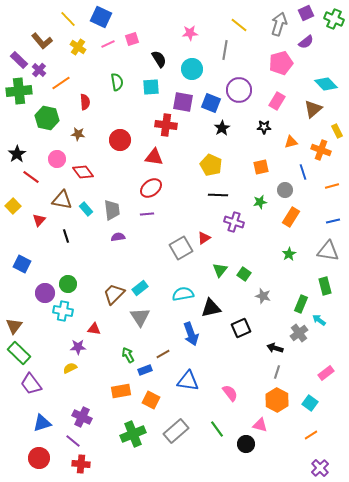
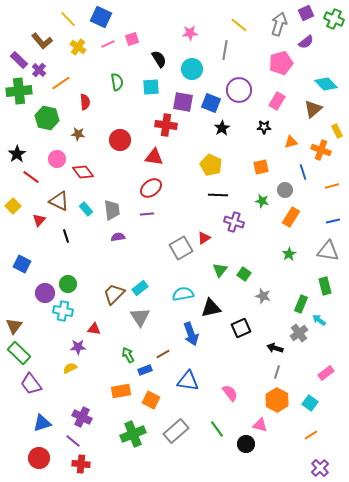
brown triangle at (62, 200): moved 3 px left, 1 px down; rotated 15 degrees clockwise
green star at (260, 202): moved 2 px right, 1 px up; rotated 24 degrees clockwise
